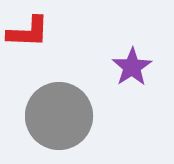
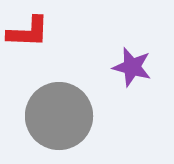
purple star: rotated 24 degrees counterclockwise
